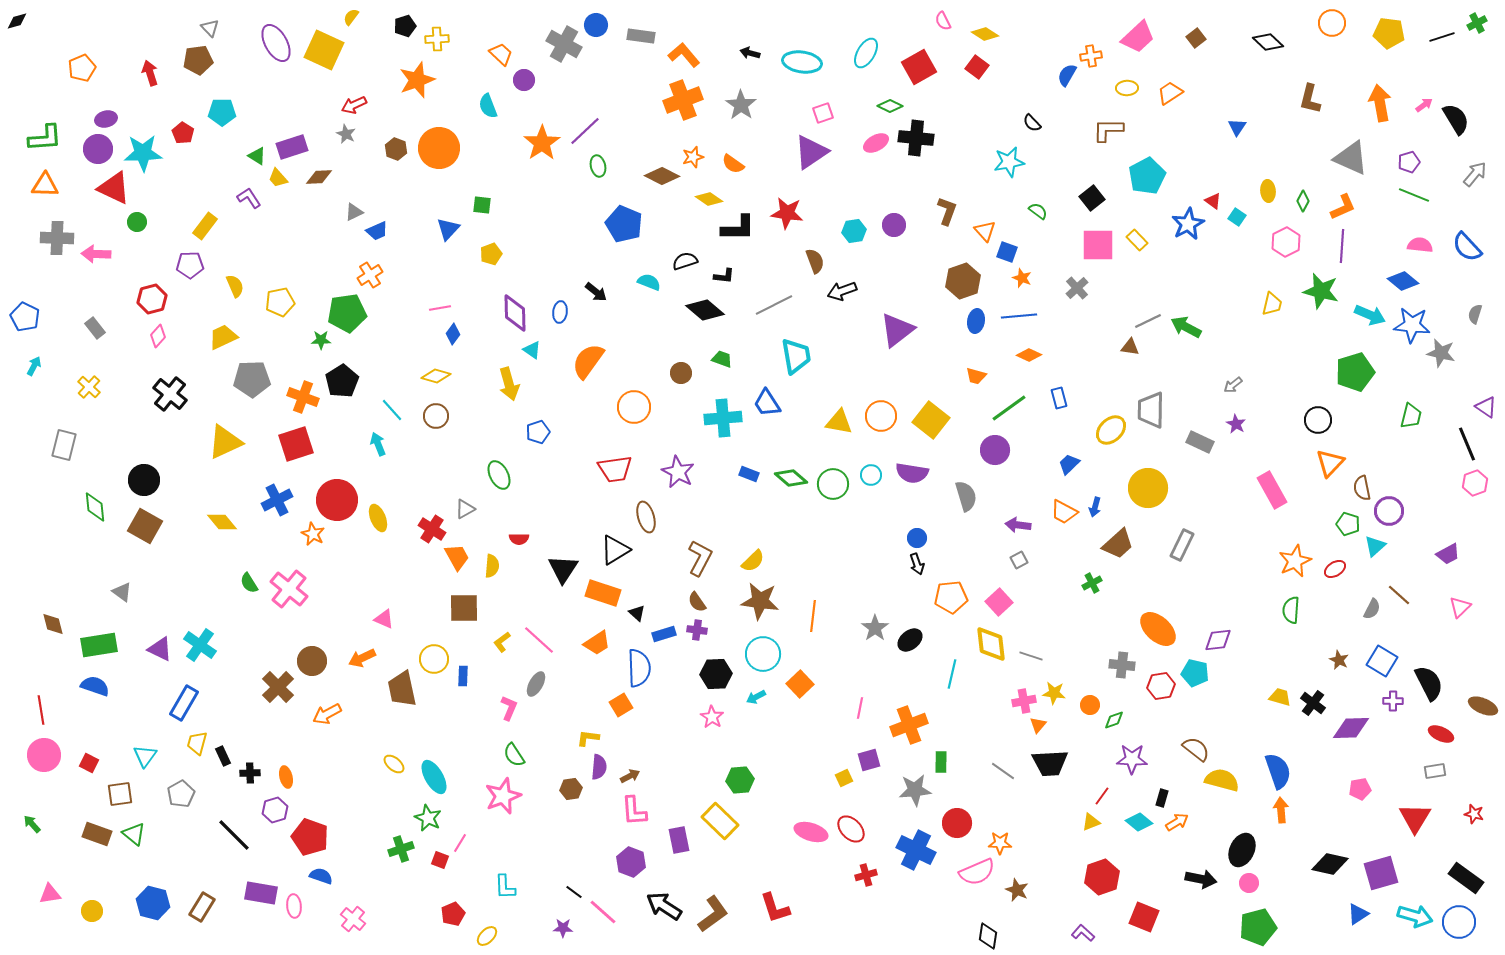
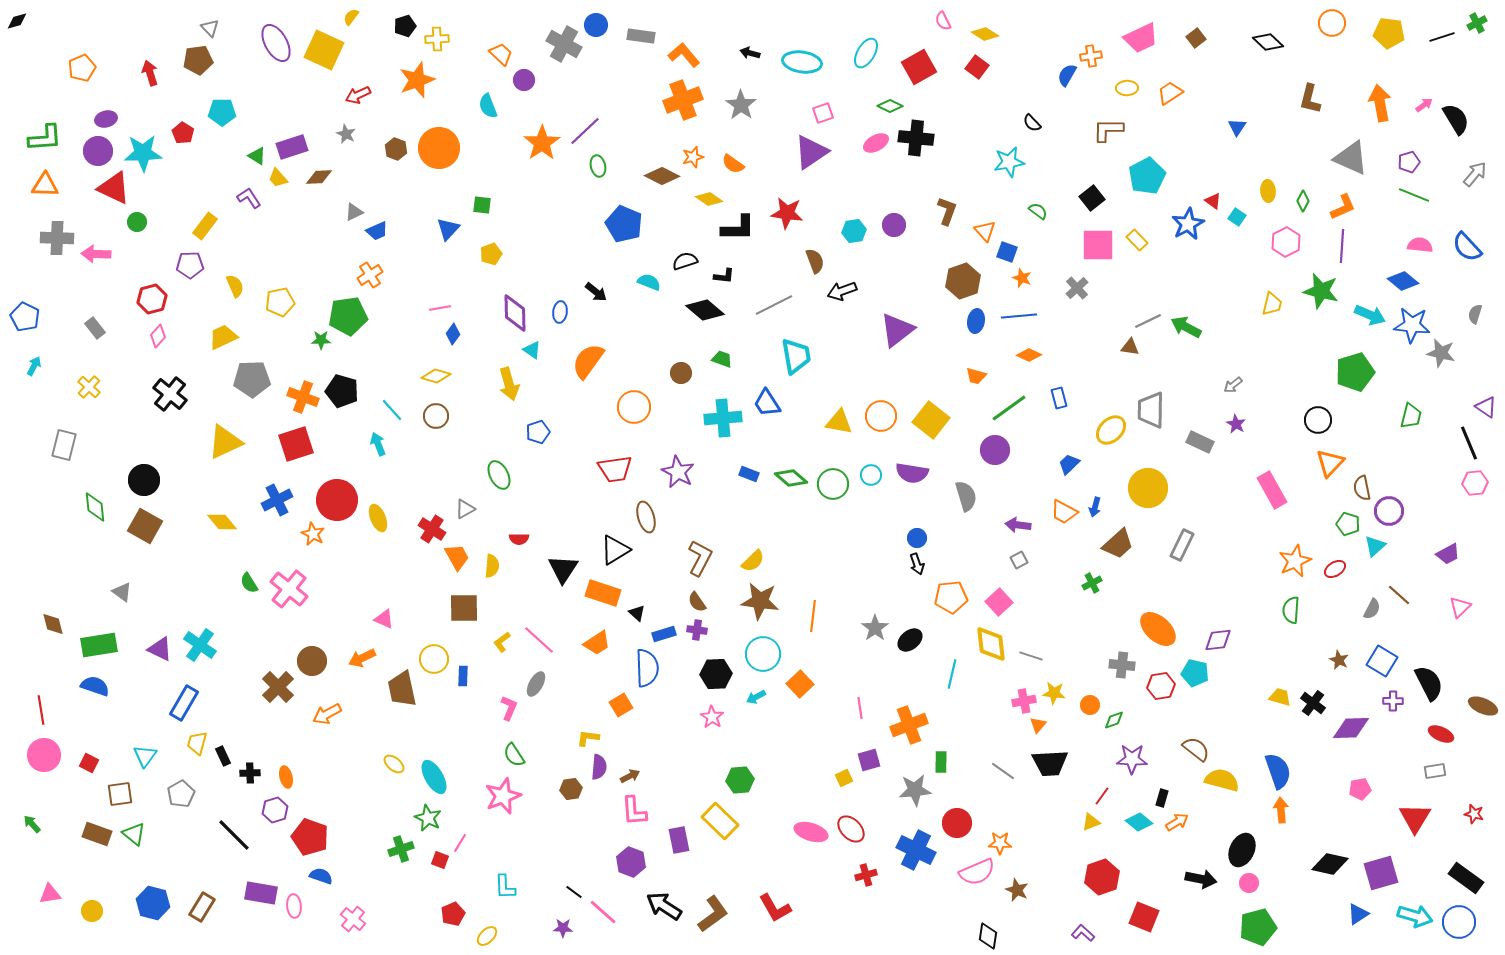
pink trapezoid at (1138, 37): moved 3 px right, 1 px down; rotated 18 degrees clockwise
red arrow at (354, 105): moved 4 px right, 10 px up
purple circle at (98, 149): moved 2 px down
green pentagon at (347, 313): moved 1 px right, 3 px down
black pentagon at (342, 381): moved 10 px down; rotated 24 degrees counterclockwise
black line at (1467, 444): moved 2 px right, 1 px up
pink hexagon at (1475, 483): rotated 15 degrees clockwise
blue semicircle at (639, 668): moved 8 px right
pink line at (860, 708): rotated 20 degrees counterclockwise
red L-shape at (775, 908): rotated 12 degrees counterclockwise
